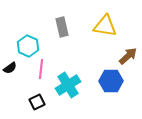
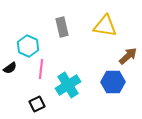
blue hexagon: moved 2 px right, 1 px down
black square: moved 2 px down
